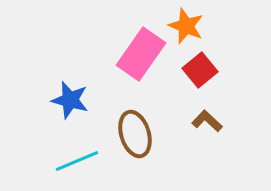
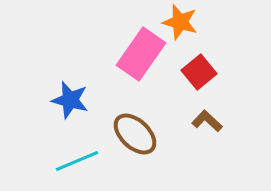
orange star: moved 6 px left, 4 px up; rotated 6 degrees counterclockwise
red square: moved 1 px left, 2 px down
brown ellipse: rotated 30 degrees counterclockwise
